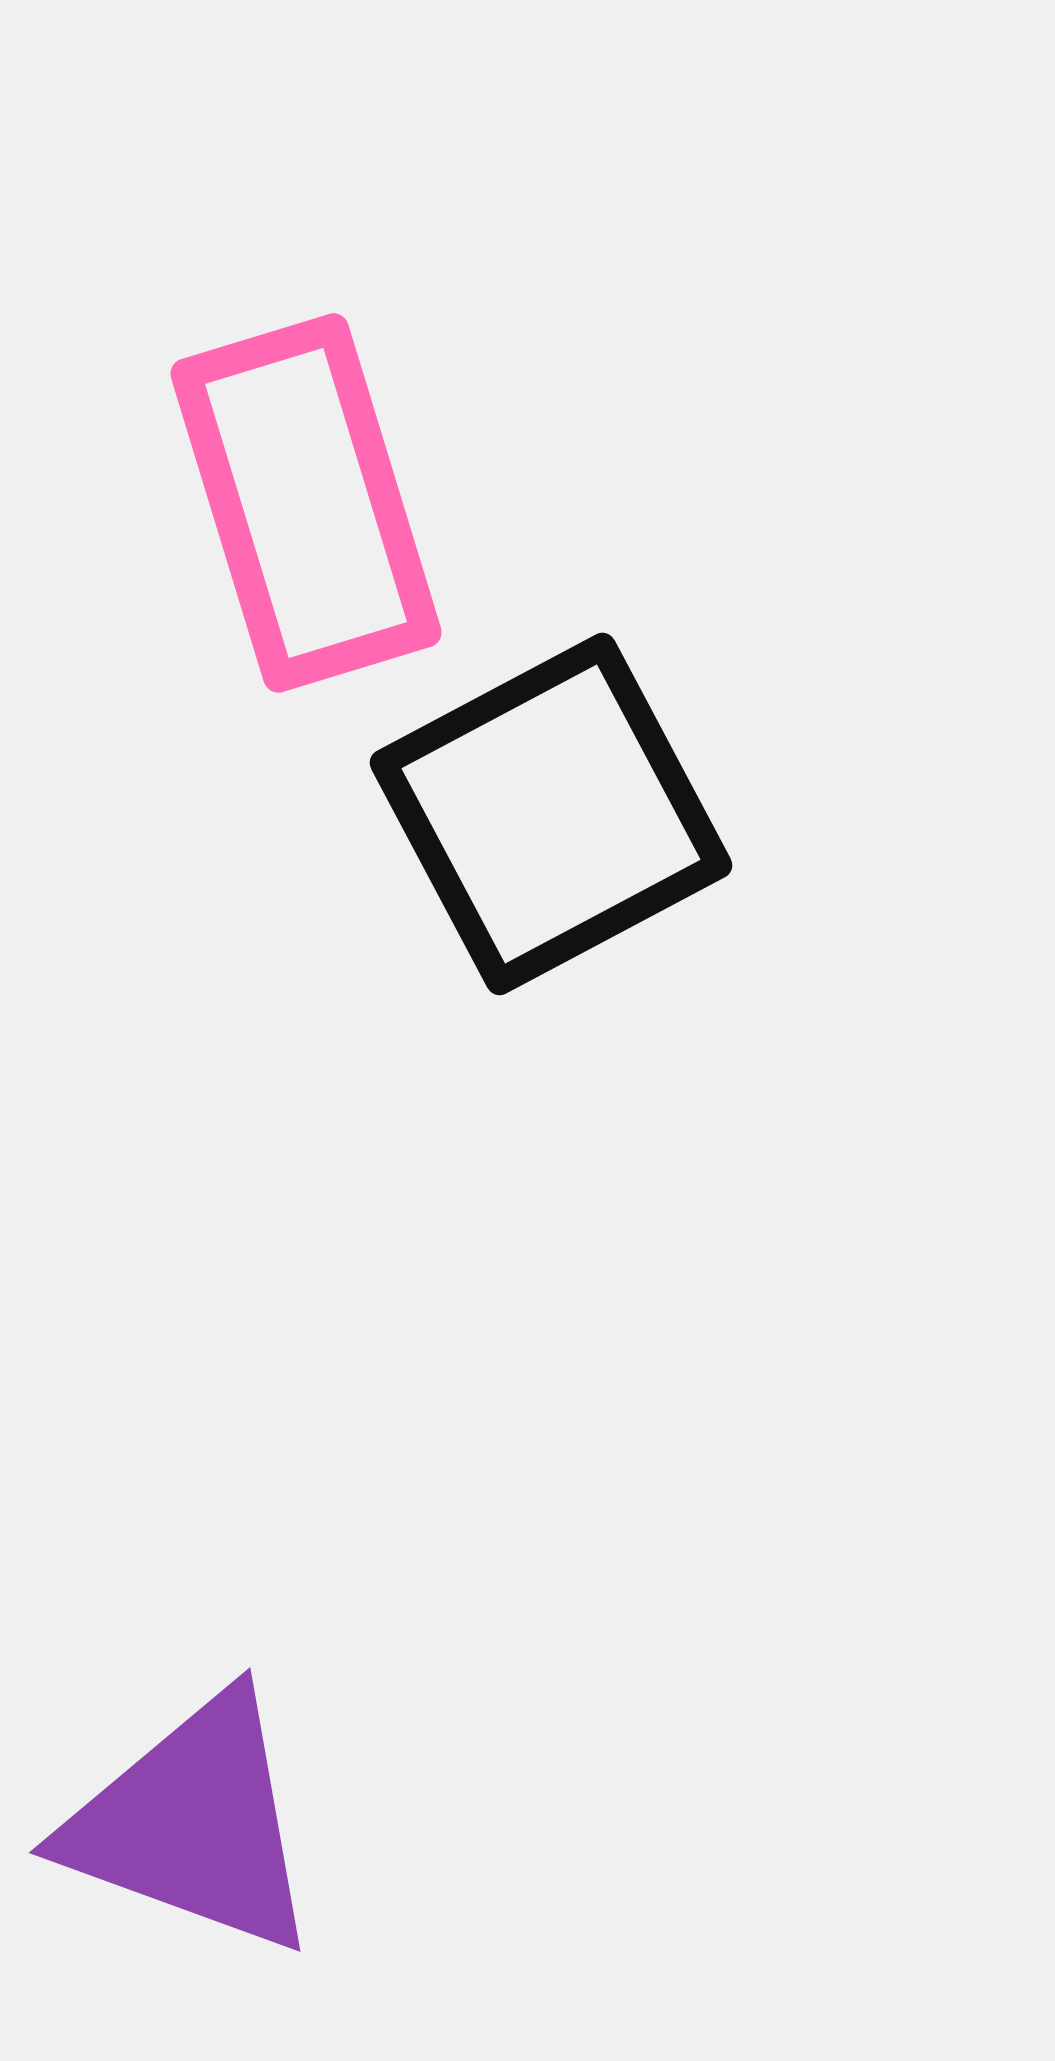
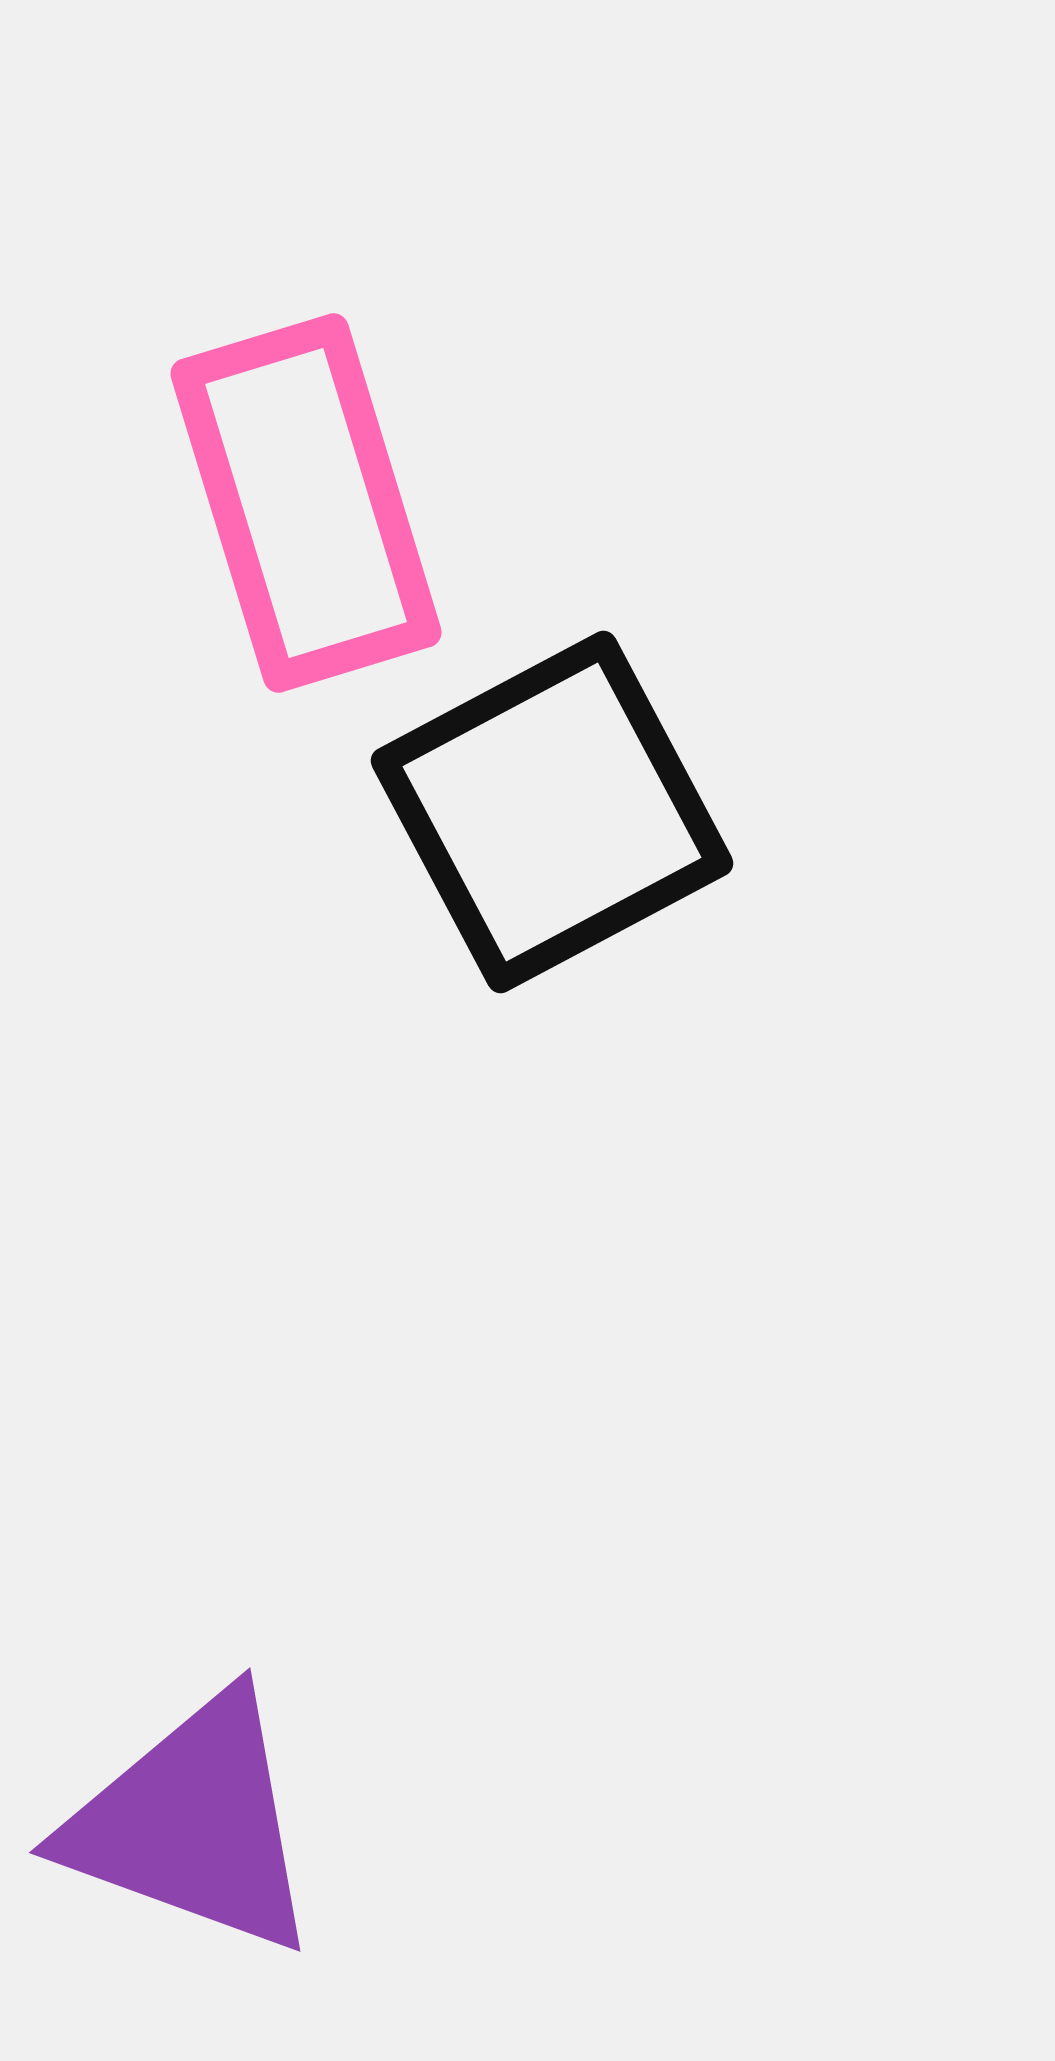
black square: moved 1 px right, 2 px up
